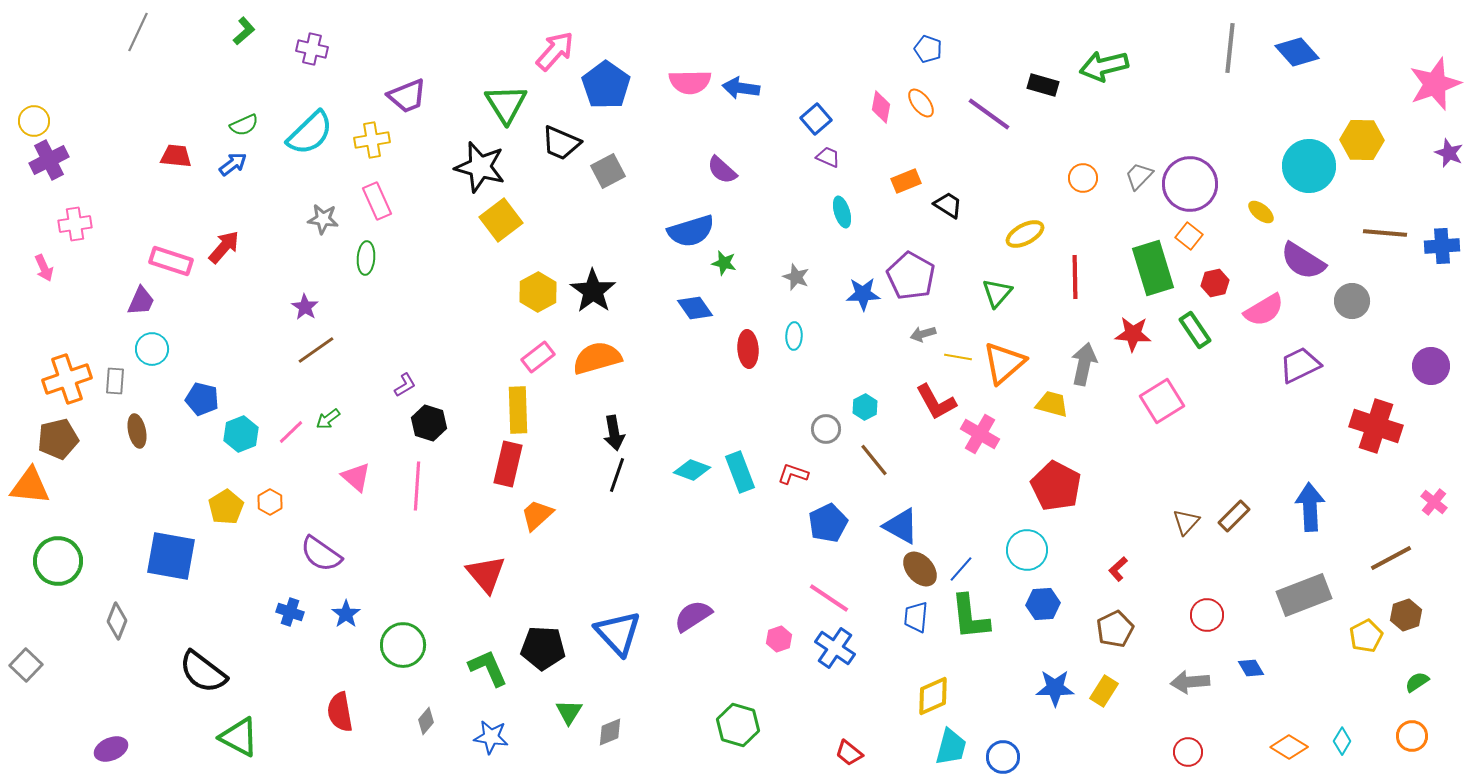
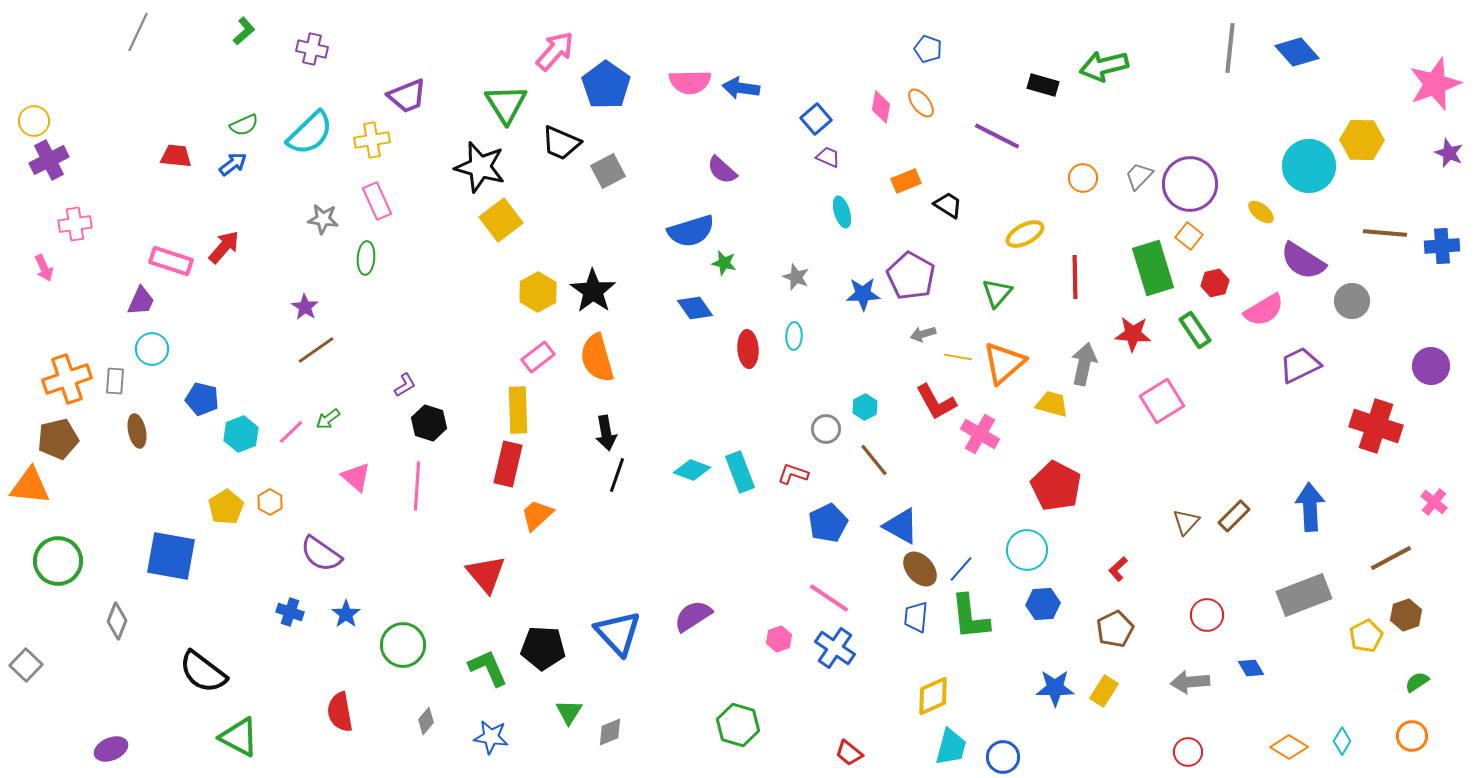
purple line at (989, 114): moved 8 px right, 22 px down; rotated 9 degrees counterclockwise
orange semicircle at (597, 358): rotated 90 degrees counterclockwise
black arrow at (614, 433): moved 8 px left
